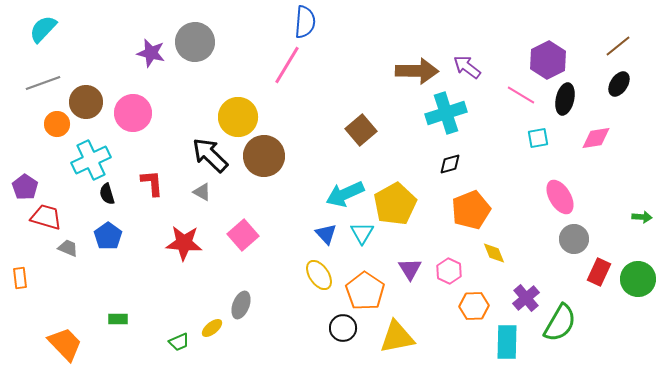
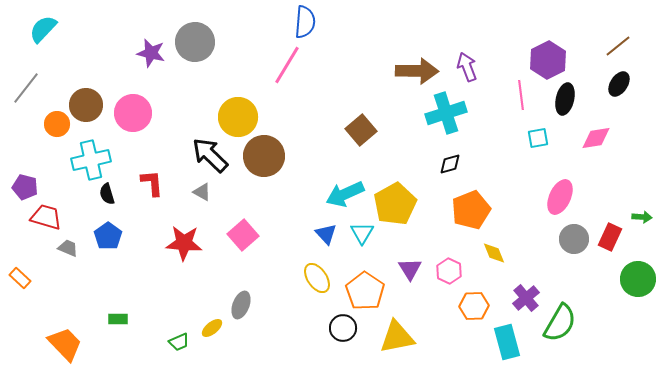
purple arrow at (467, 67): rotated 32 degrees clockwise
gray line at (43, 83): moved 17 px left, 5 px down; rotated 32 degrees counterclockwise
pink line at (521, 95): rotated 52 degrees clockwise
brown circle at (86, 102): moved 3 px down
cyan cross at (91, 160): rotated 12 degrees clockwise
purple pentagon at (25, 187): rotated 20 degrees counterclockwise
pink ellipse at (560, 197): rotated 56 degrees clockwise
red rectangle at (599, 272): moved 11 px right, 35 px up
yellow ellipse at (319, 275): moved 2 px left, 3 px down
orange rectangle at (20, 278): rotated 40 degrees counterclockwise
cyan rectangle at (507, 342): rotated 16 degrees counterclockwise
